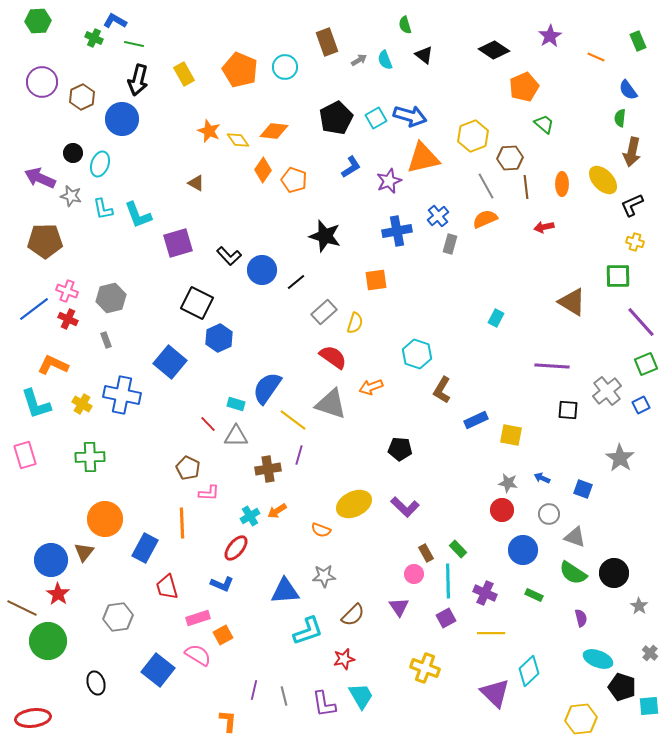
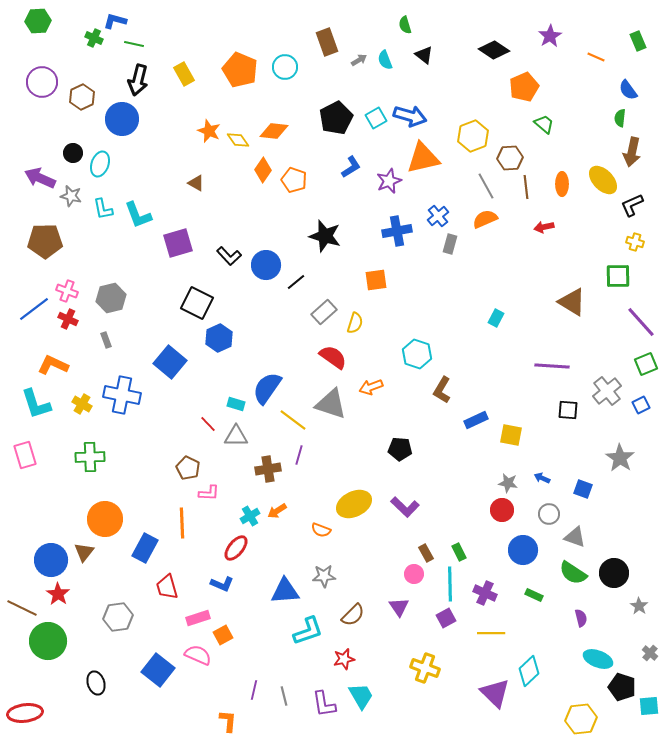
blue L-shape at (115, 21): rotated 15 degrees counterclockwise
blue circle at (262, 270): moved 4 px right, 5 px up
green rectangle at (458, 549): moved 1 px right, 3 px down; rotated 18 degrees clockwise
cyan line at (448, 581): moved 2 px right, 3 px down
pink semicircle at (198, 655): rotated 8 degrees counterclockwise
red ellipse at (33, 718): moved 8 px left, 5 px up
